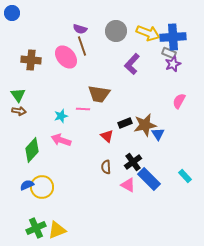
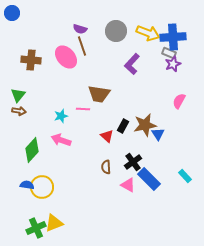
green triangle: rotated 14 degrees clockwise
black rectangle: moved 2 px left, 3 px down; rotated 40 degrees counterclockwise
blue semicircle: rotated 32 degrees clockwise
yellow triangle: moved 3 px left, 7 px up
